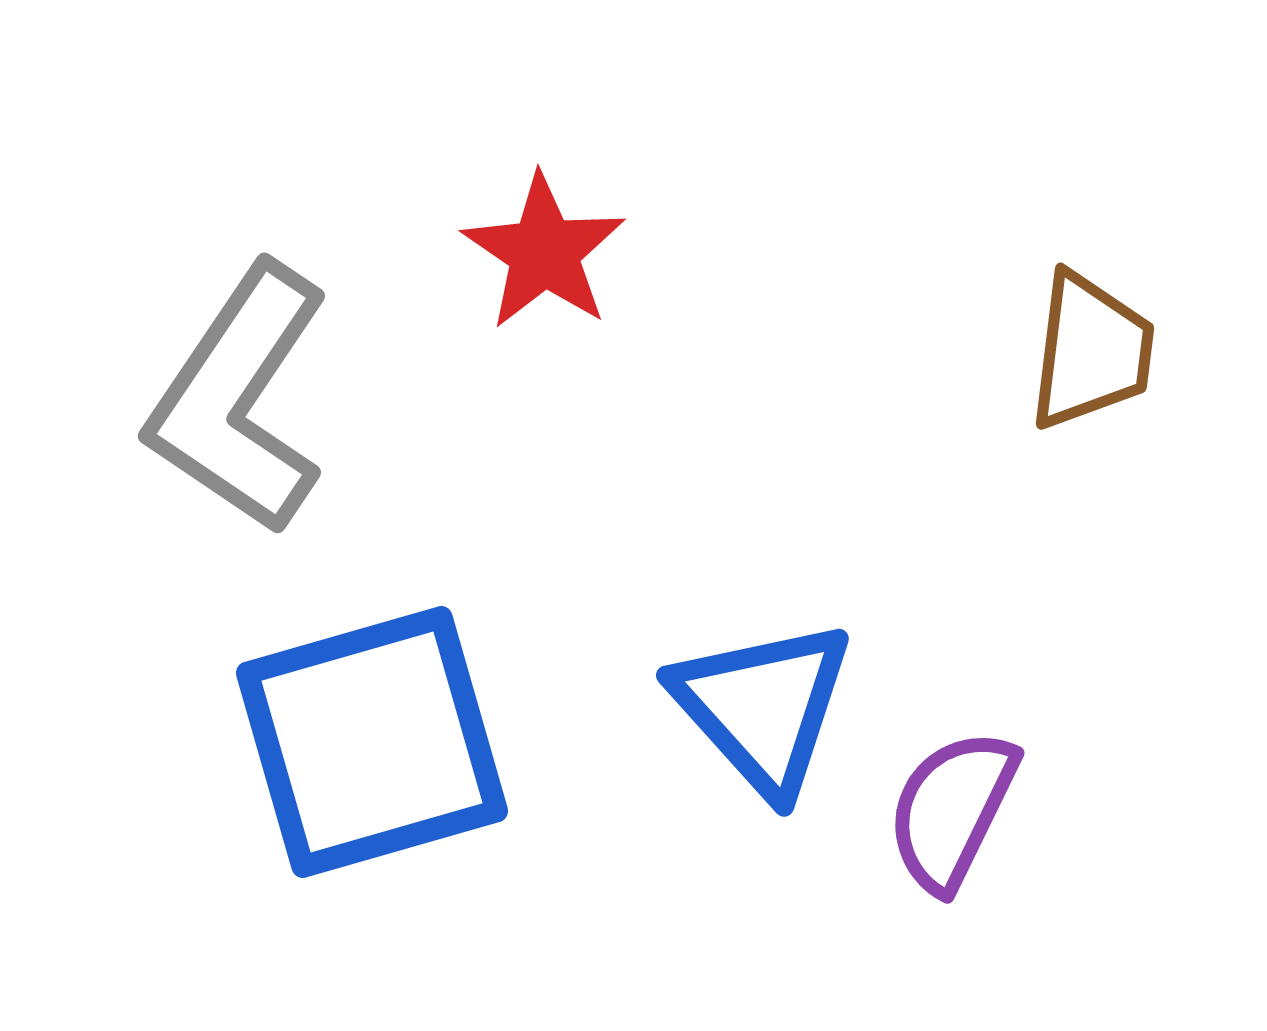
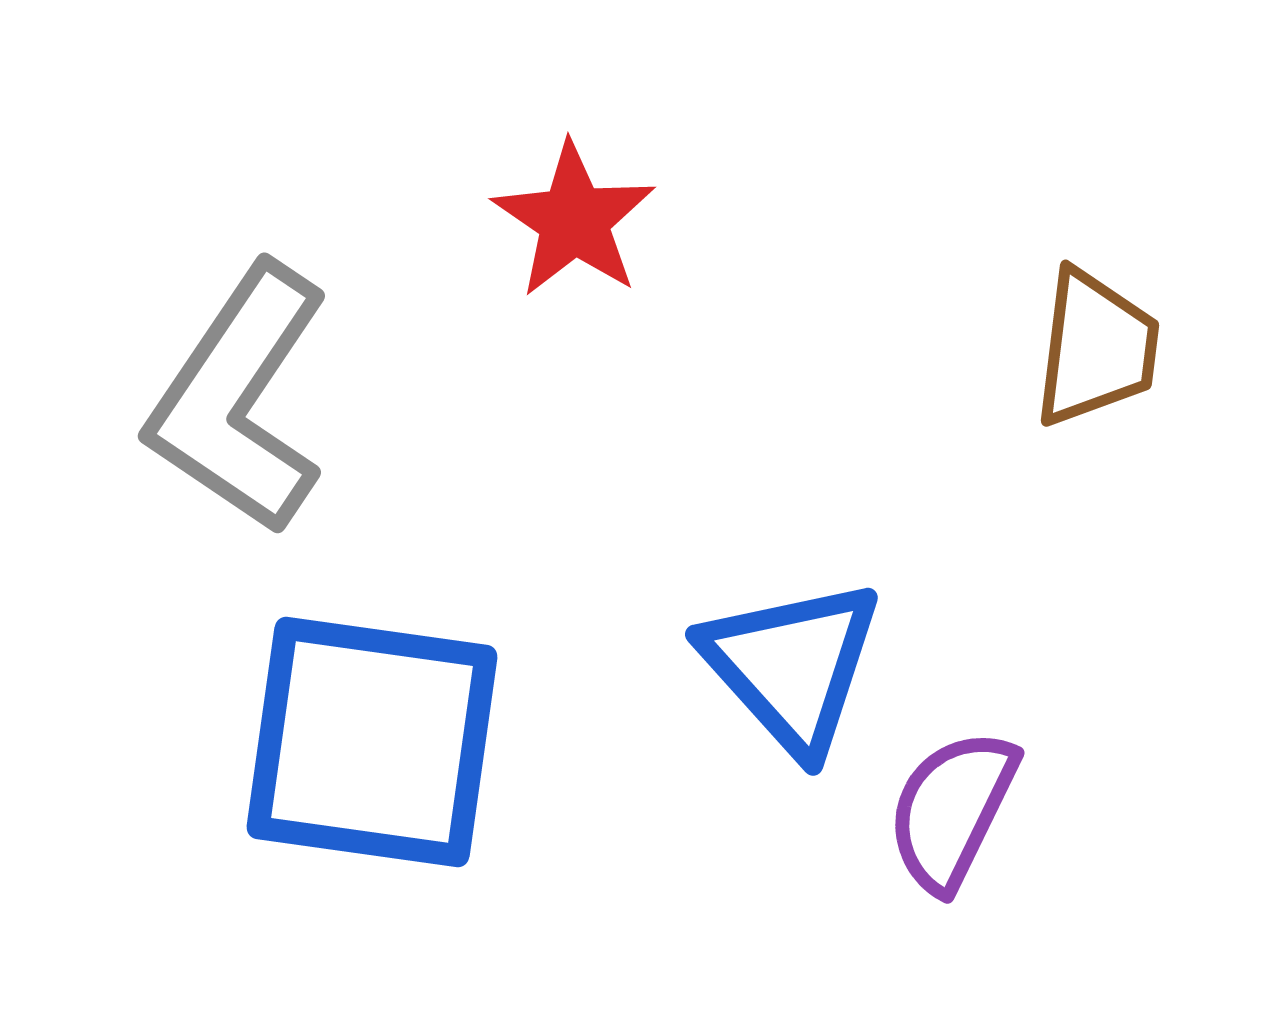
red star: moved 30 px right, 32 px up
brown trapezoid: moved 5 px right, 3 px up
blue triangle: moved 29 px right, 41 px up
blue square: rotated 24 degrees clockwise
